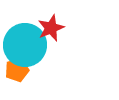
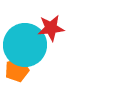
red star: rotated 16 degrees clockwise
